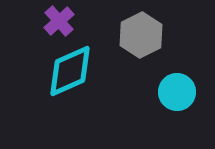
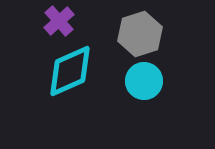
gray hexagon: moved 1 px left, 1 px up; rotated 9 degrees clockwise
cyan circle: moved 33 px left, 11 px up
